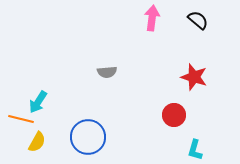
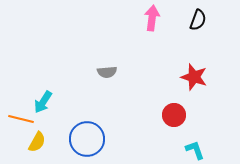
black semicircle: rotated 70 degrees clockwise
cyan arrow: moved 5 px right
blue circle: moved 1 px left, 2 px down
cyan L-shape: rotated 145 degrees clockwise
